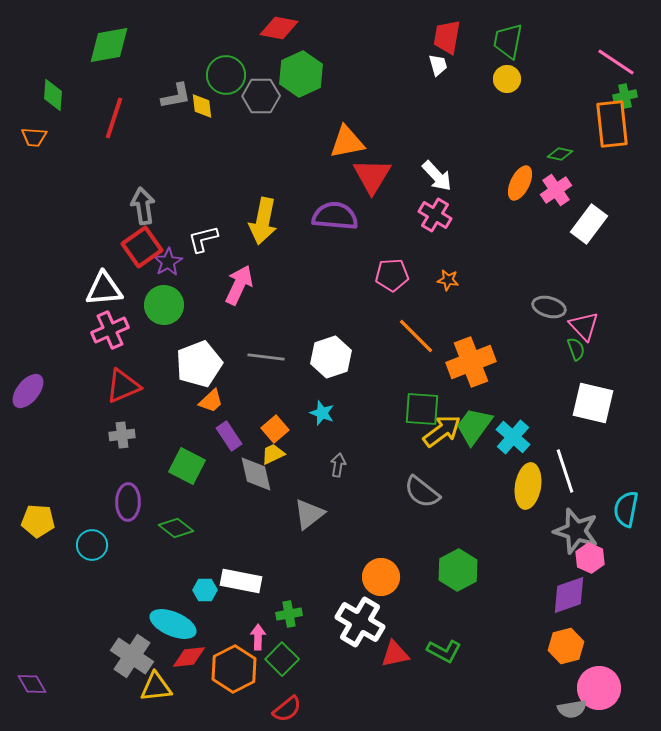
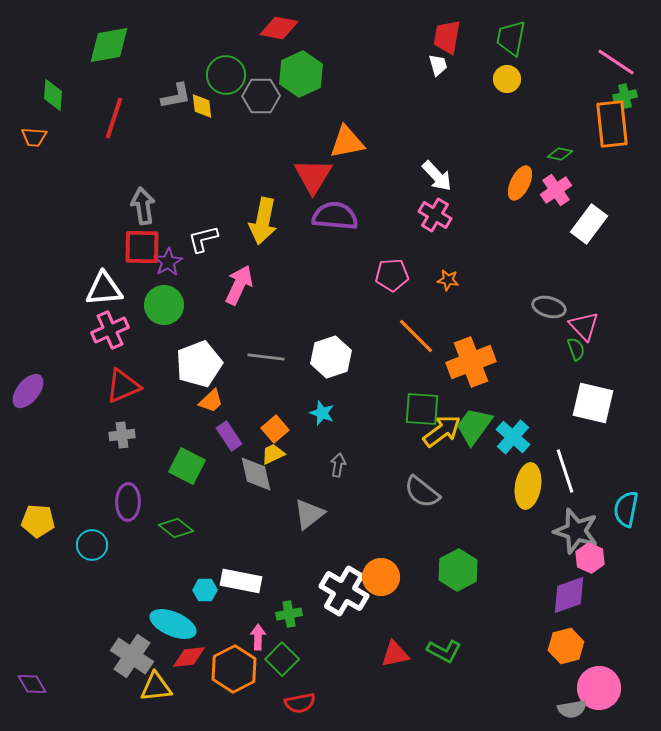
green trapezoid at (508, 41): moved 3 px right, 3 px up
red triangle at (372, 176): moved 59 px left
red square at (142, 247): rotated 36 degrees clockwise
white cross at (360, 622): moved 16 px left, 31 px up
red semicircle at (287, 709): moved 13 px right, 6 px up; rotated 28 degrees clockwise
